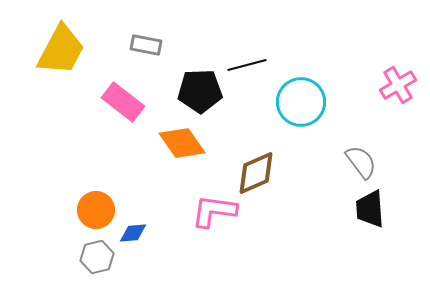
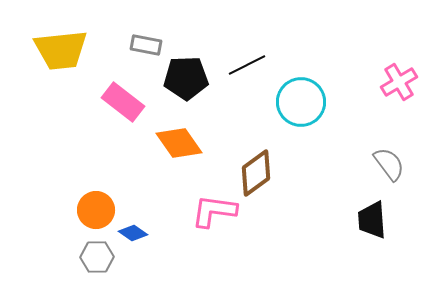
yellow trapezoid: rotated 56 degrees clockwise
black line: rotated 12 degrees counterclockwise
pink cross: moved 1 px right, 3 px up
black pentagon: moved 14 px left, 13 px up
orange diamond: moved 3 px left
gray semicircle: moved 28 px right, 2 px down
brown diamond: rotated 12 degrees counterclockwise
black trapezoid: moved 2 px right, 11 px down
blue diamond: rotated 40 degrees clockwise
gray hexagon: rotated 12 degrees clockwise
